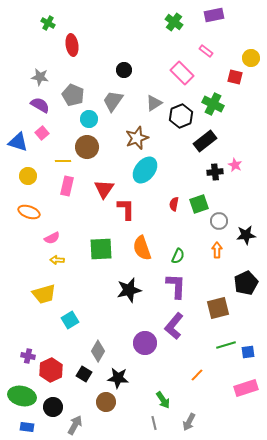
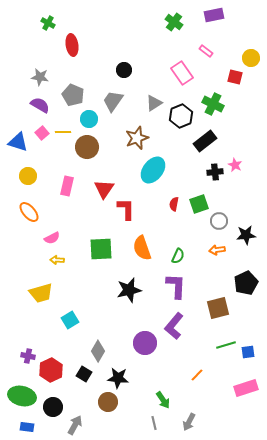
pink rectangle at (182, 73): rotated 10 degrees clockwise
yellow line at (63, 161): moved 29 px up
cyan ellipse at (145, 170): moved 8 px right
orange ellipse at (29, 212): rotated 30 degrees clockwise
orange arrow at (217, 250): rotated 98 degrees counterclockwise
yellow trapezoid at (44, 294): moved 3 px left, 1 px up
brown circle at (106, 402): moved 2 px right
